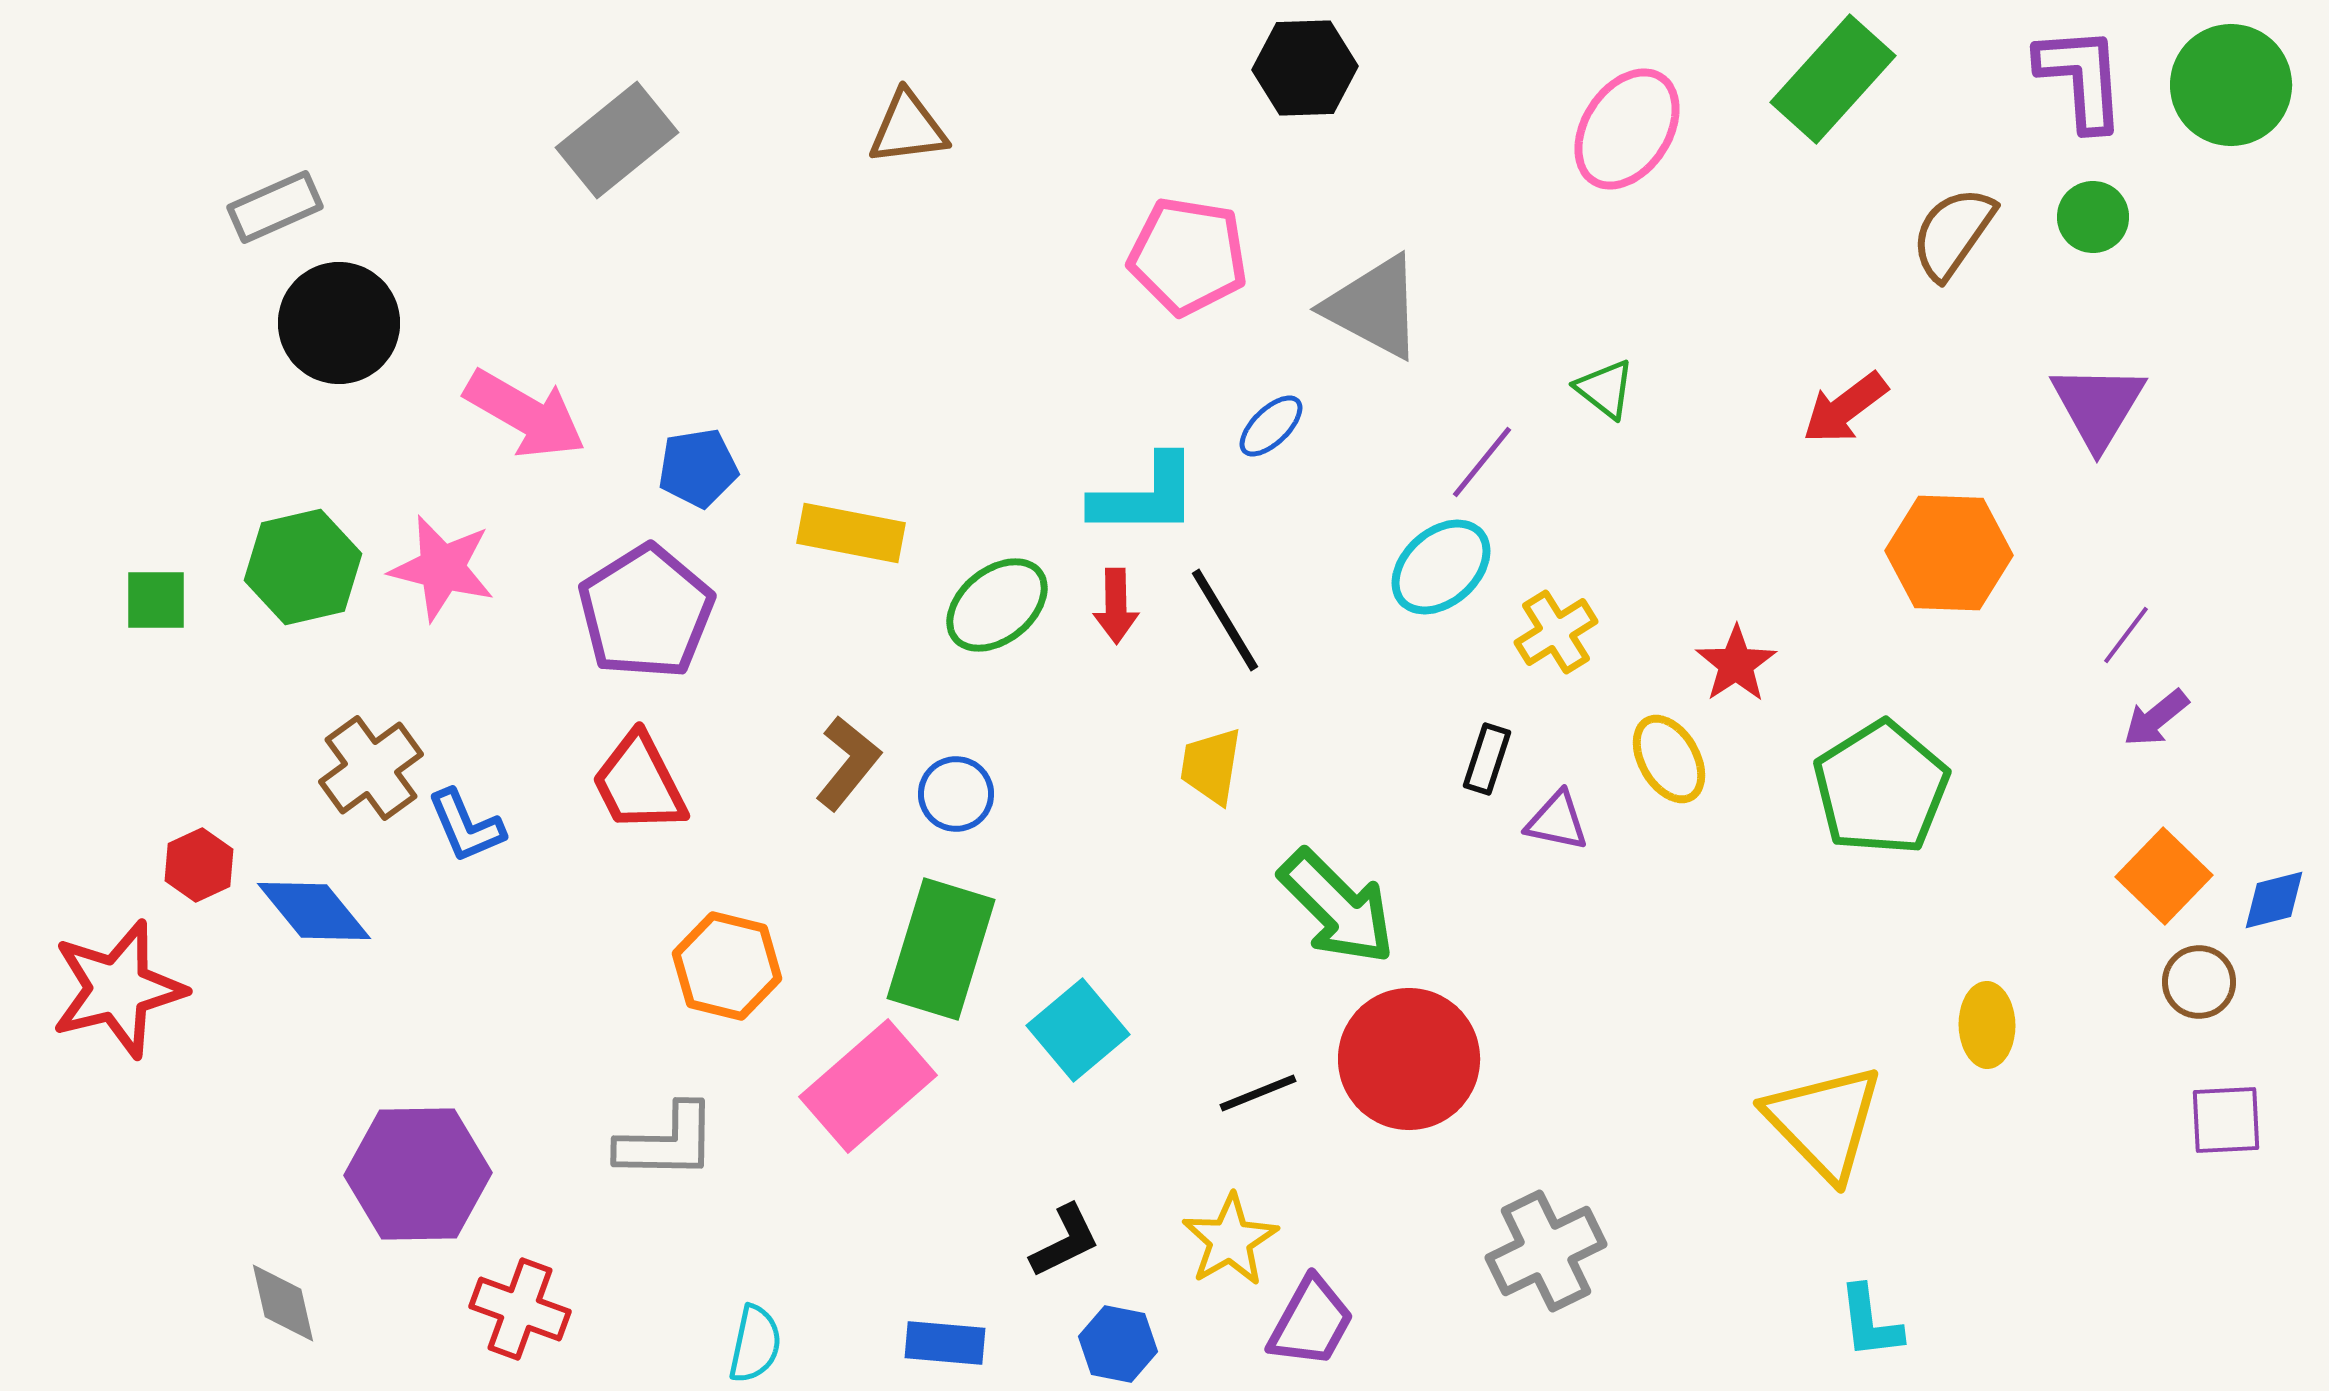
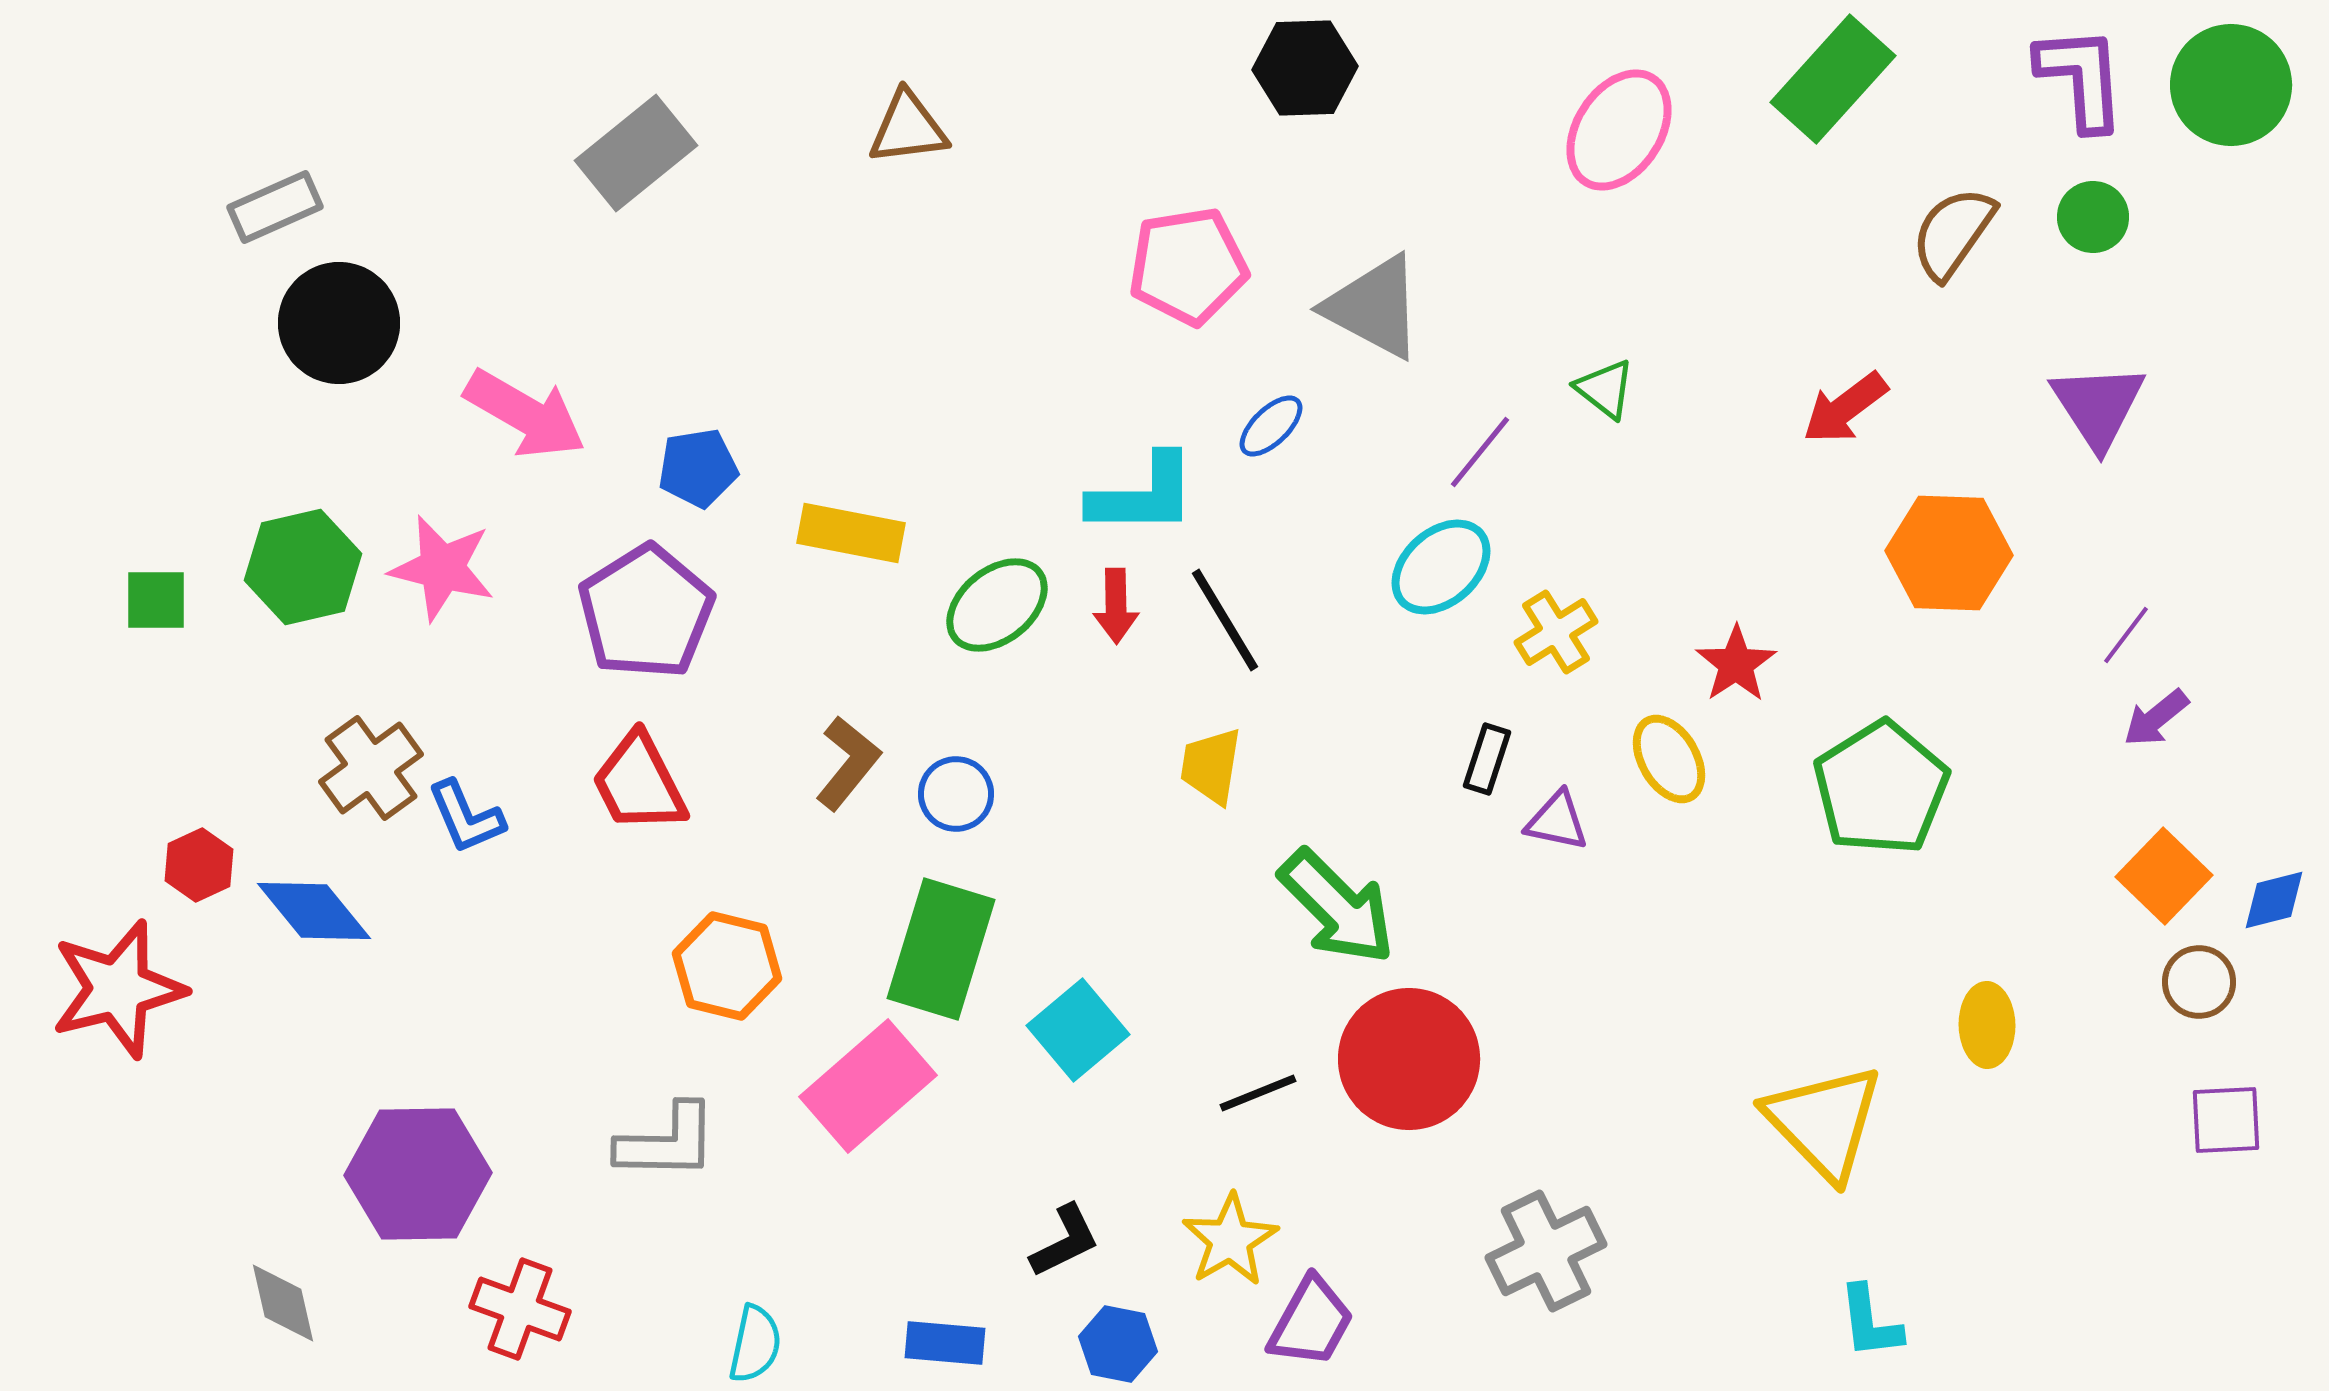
pink ellipse at (1627, 129): moved 8 px left, 1 px down
gray rectangle at (617, 140): moved 19 px right, 13 px down
pink pentagon at (1188, 256): moved 10 px down; rotated 18 degrees counterclockwise
purple triangle at (2098, 406): rotated 4 degrees counterclockwise
purple line at (1482, 462): moved 2 px left, 10 px up
cyan L-shape at (1145, 496): moved 2 px left, 1 px up
blue L-shape at (466, 826): moved 9 px up
